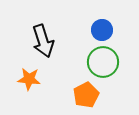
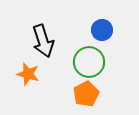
green circle: moved 14 px left
orange star: moved 1 px left, 5 px up; rotated 10 degrees clockwise
orange pentagon: moved 1 px up
